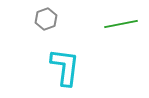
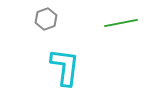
green line: moved 1 px up
